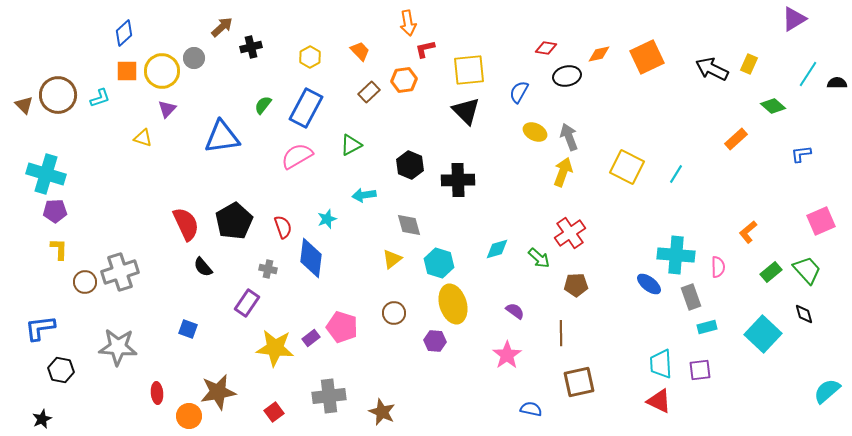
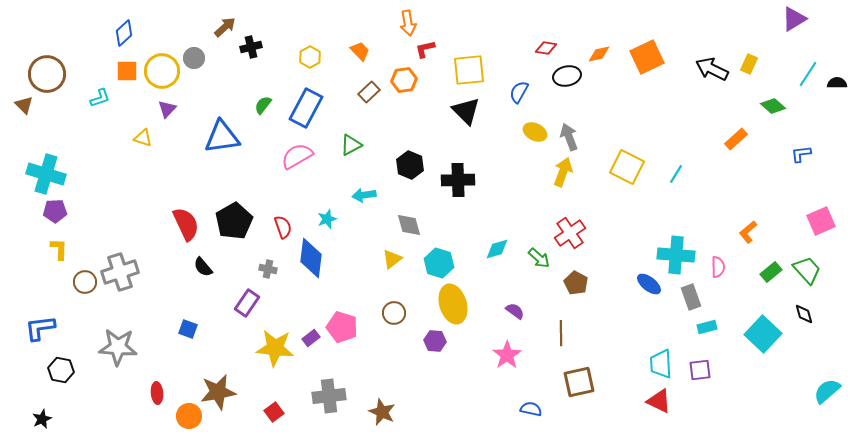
brown arrow at (222, 27): moved 3 px right
brown circle at (58, 95): moved 11 px left, 21 px up
brown pentagon at (576, 285): moved 2 px up; rotated 30 degrees clockwise
